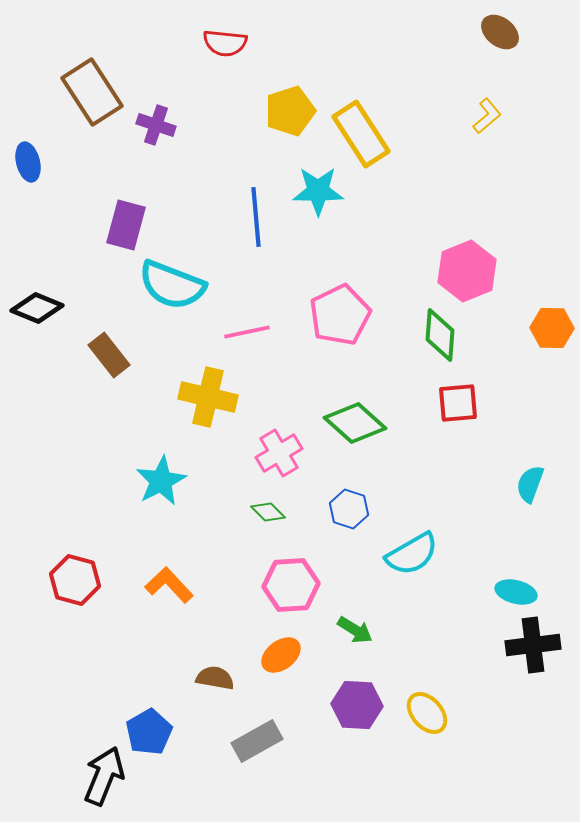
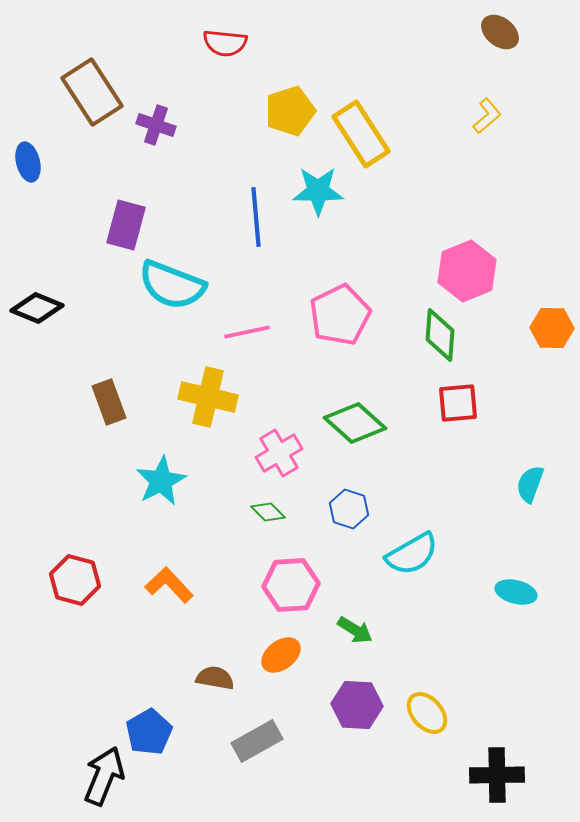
brown rectangle at (109, 355): moved 47 px down; rotated 18 degrees clockwise
black cross at (533, 645): moved 36 px left, 130 px down; rotated 6 degrees clockwise
